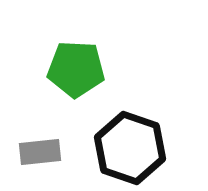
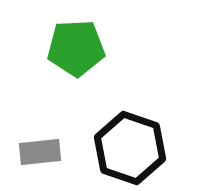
green pentagon: moved 21 px up; rotated 6 degrees counterclockwise
